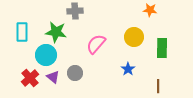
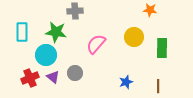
blue star: moved 2 px left, 13 px down; rotated 16 degrees clockwise
red cross: rotated 18 degrees clockwise
